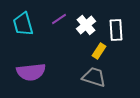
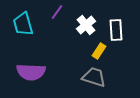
purple line: moved 2 px left, 7 px up; rotated 21 degrees counterclockwise
purple semicircle: rotated 8 degrees clockwise
